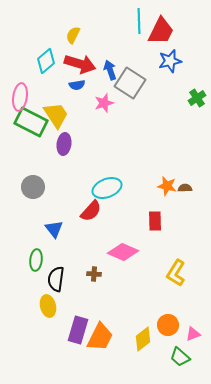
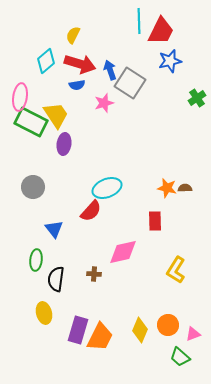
orange star: moved 2 px down
pink diamond: rotated 36 degrees counterclockwise
yellow L-shape: moved 3 px up
yellow ellipse: moved 4 px left, 7 px down
yellow diamond: moved 3 px left, 9 px up; rotated 30 degrees counterclockwise
